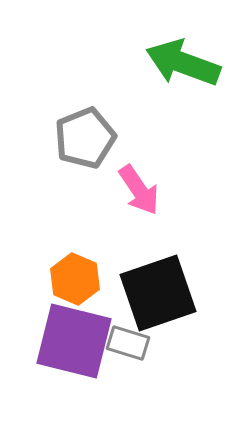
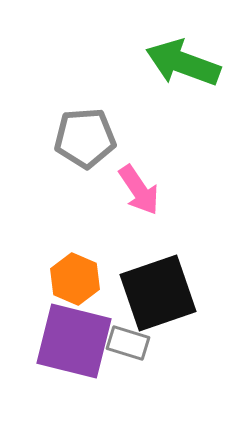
gray pentagon: rotated 18 degrees clockwise
